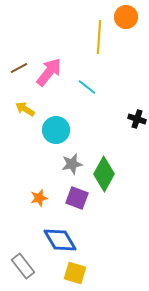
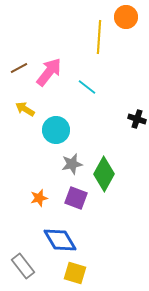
purple square: moved 1 px left
